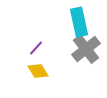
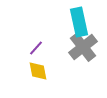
gray cross: moved 3 px left, 2 px up
yellow diamond: rotated 20 degrees clockwise
